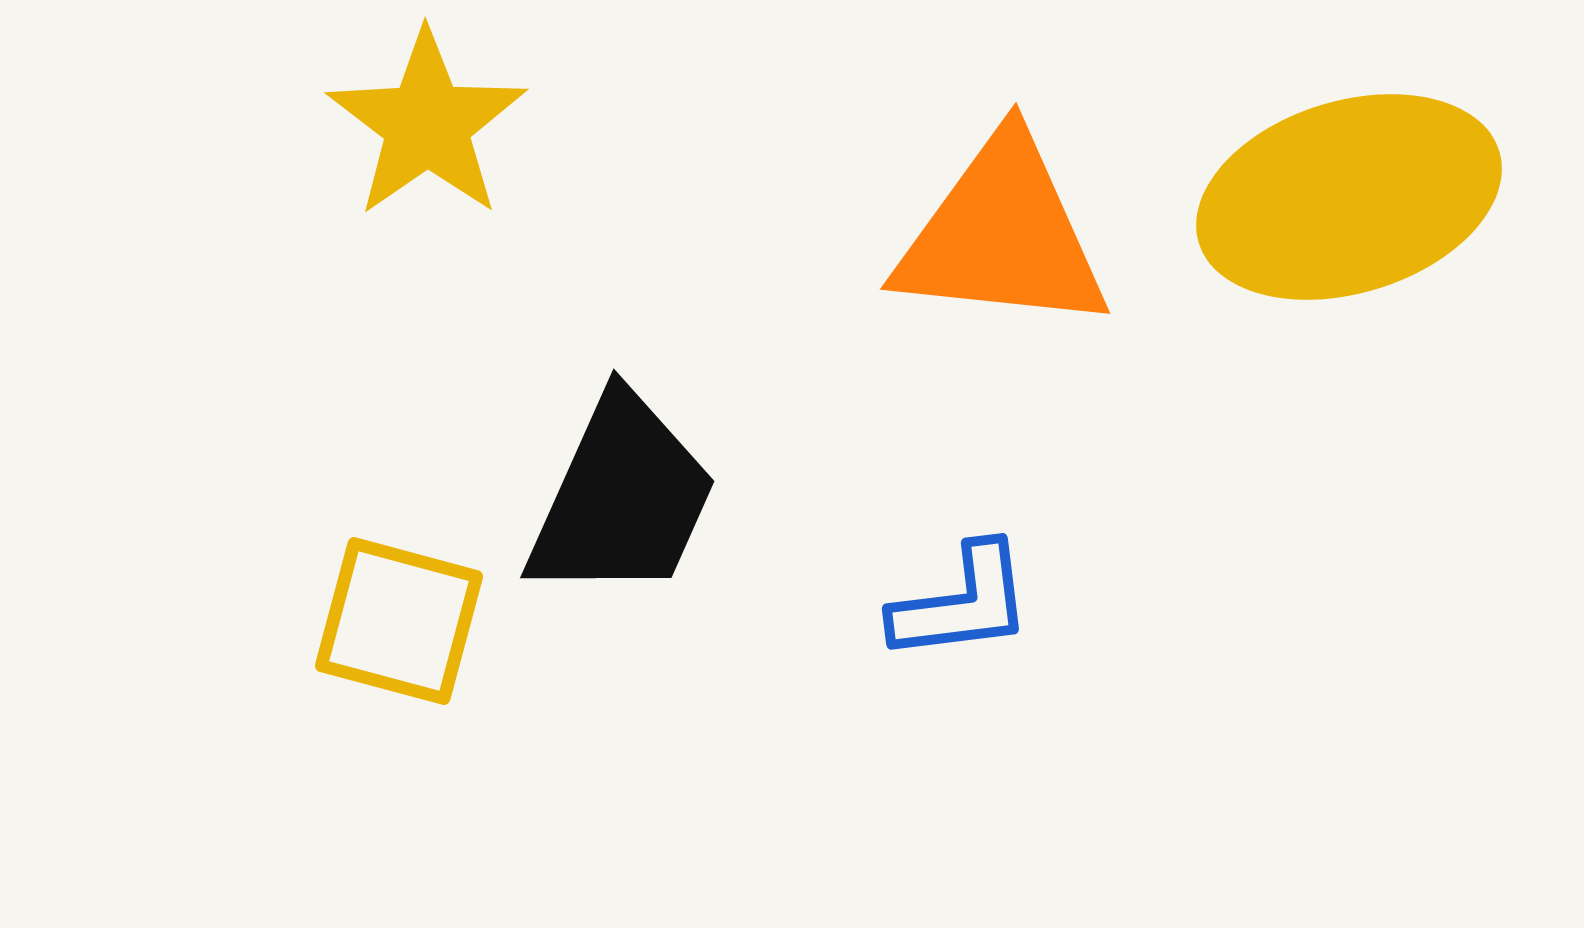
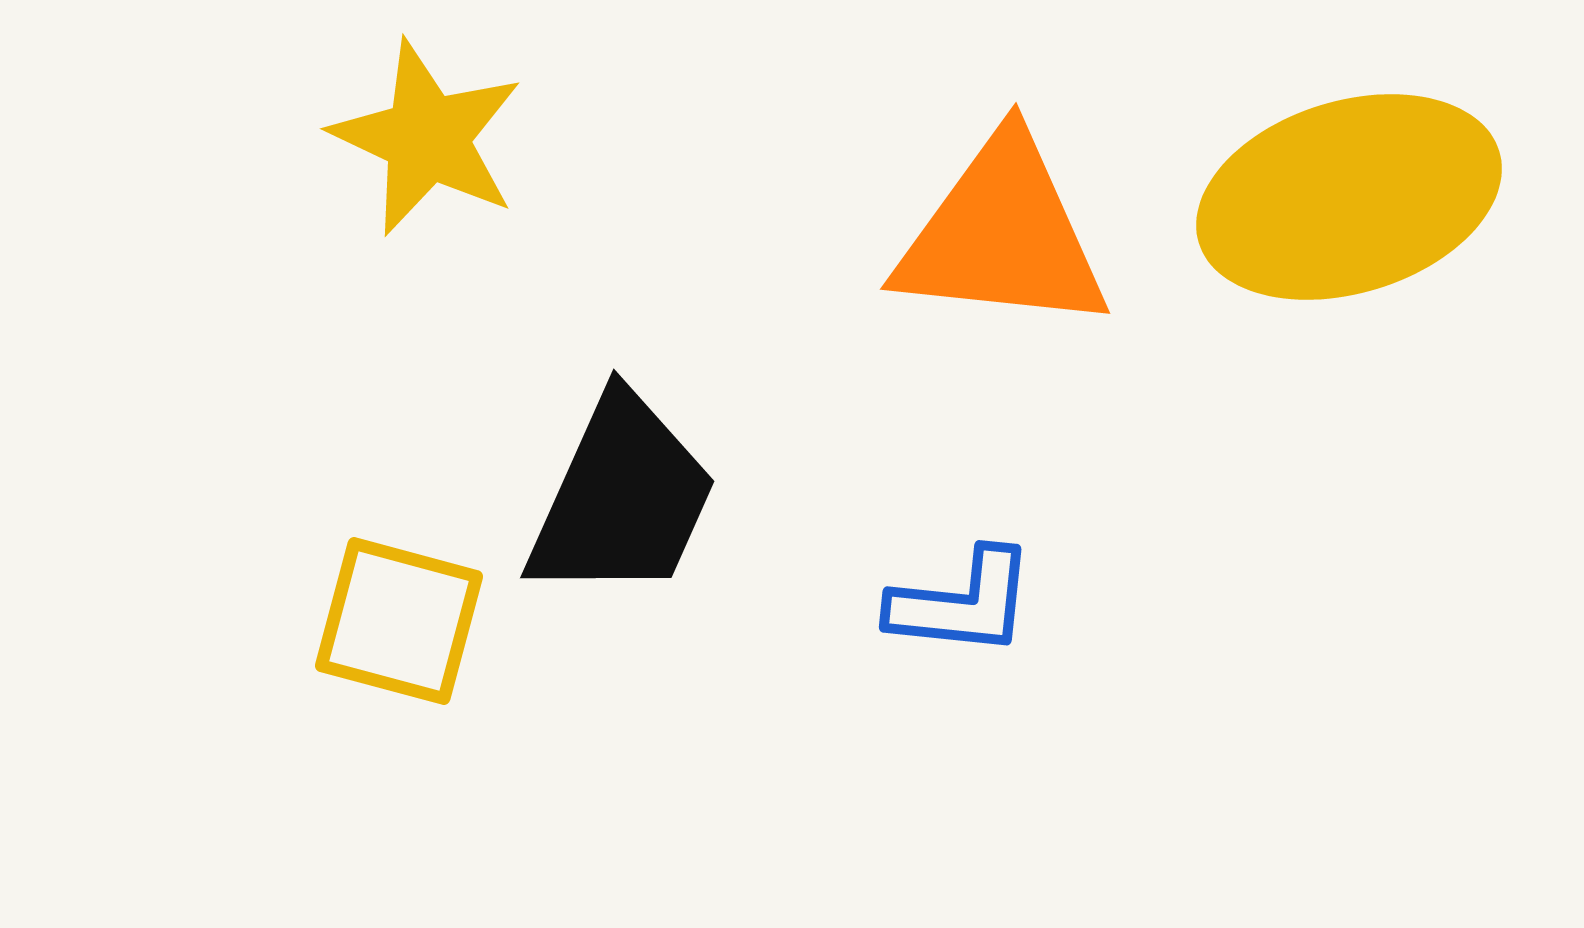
yellow star: moved 14 px down; rotated 12 degrees counterclockwise
blue L-shape: rotated 13 degrees clockwise
